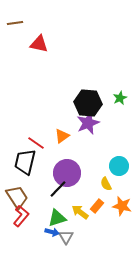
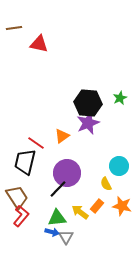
brown line: moved 1 px left, 5 px down
green triangle: rotated 12 degrees clockwise
